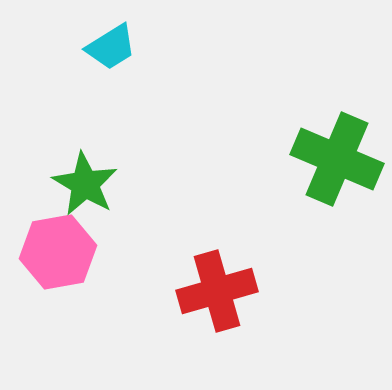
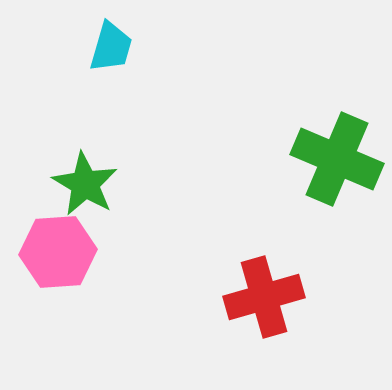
cyan trapezoid: rotated 42 degrees counterclockwise
pink hexagon: rotated 6 degrees clockwise
red cross: moved 47 px right, 6 px down
